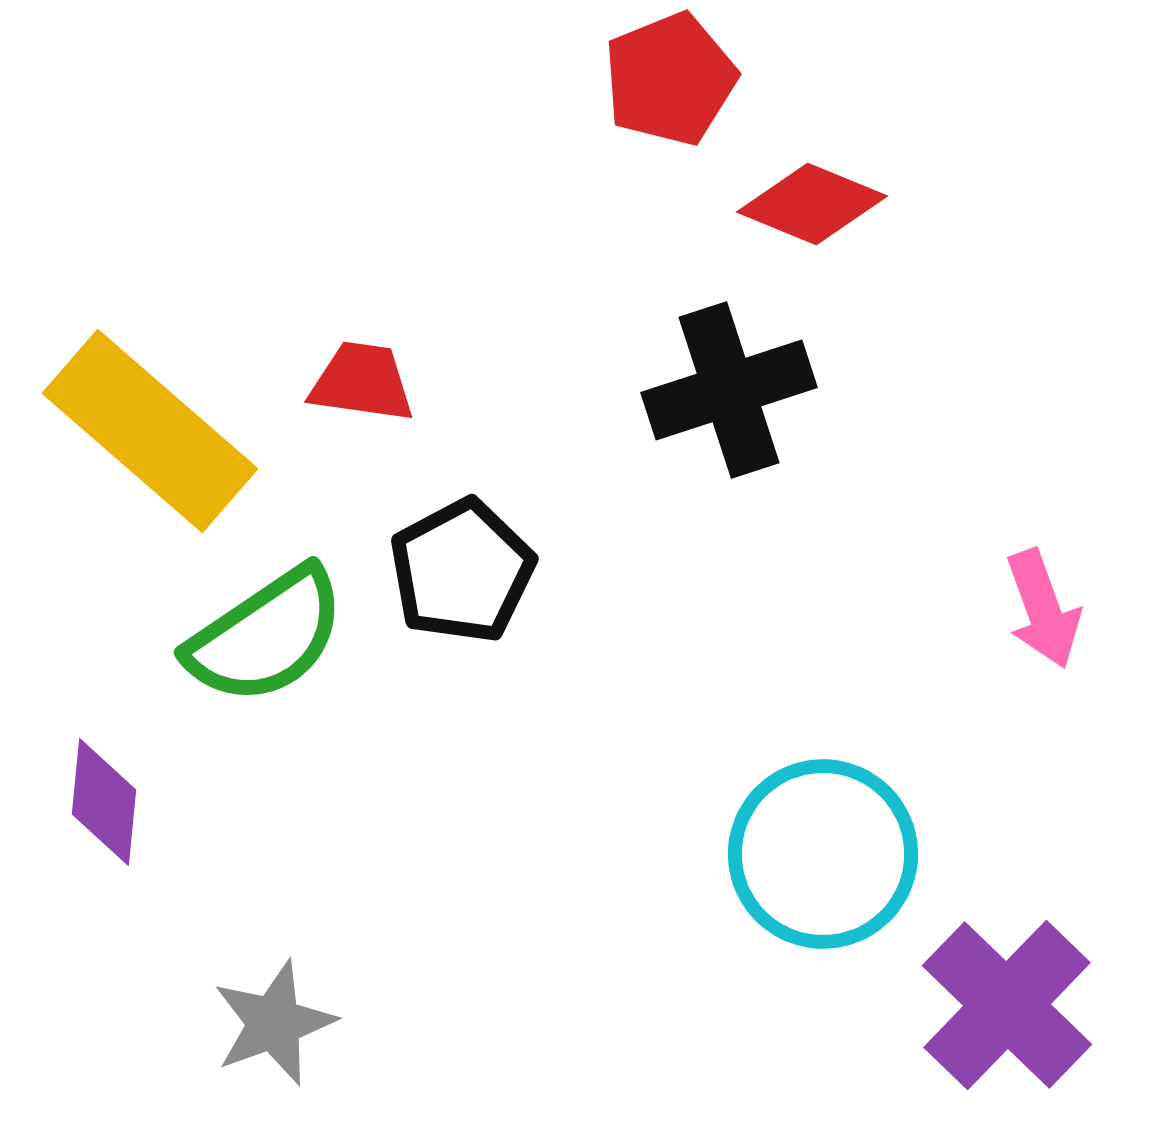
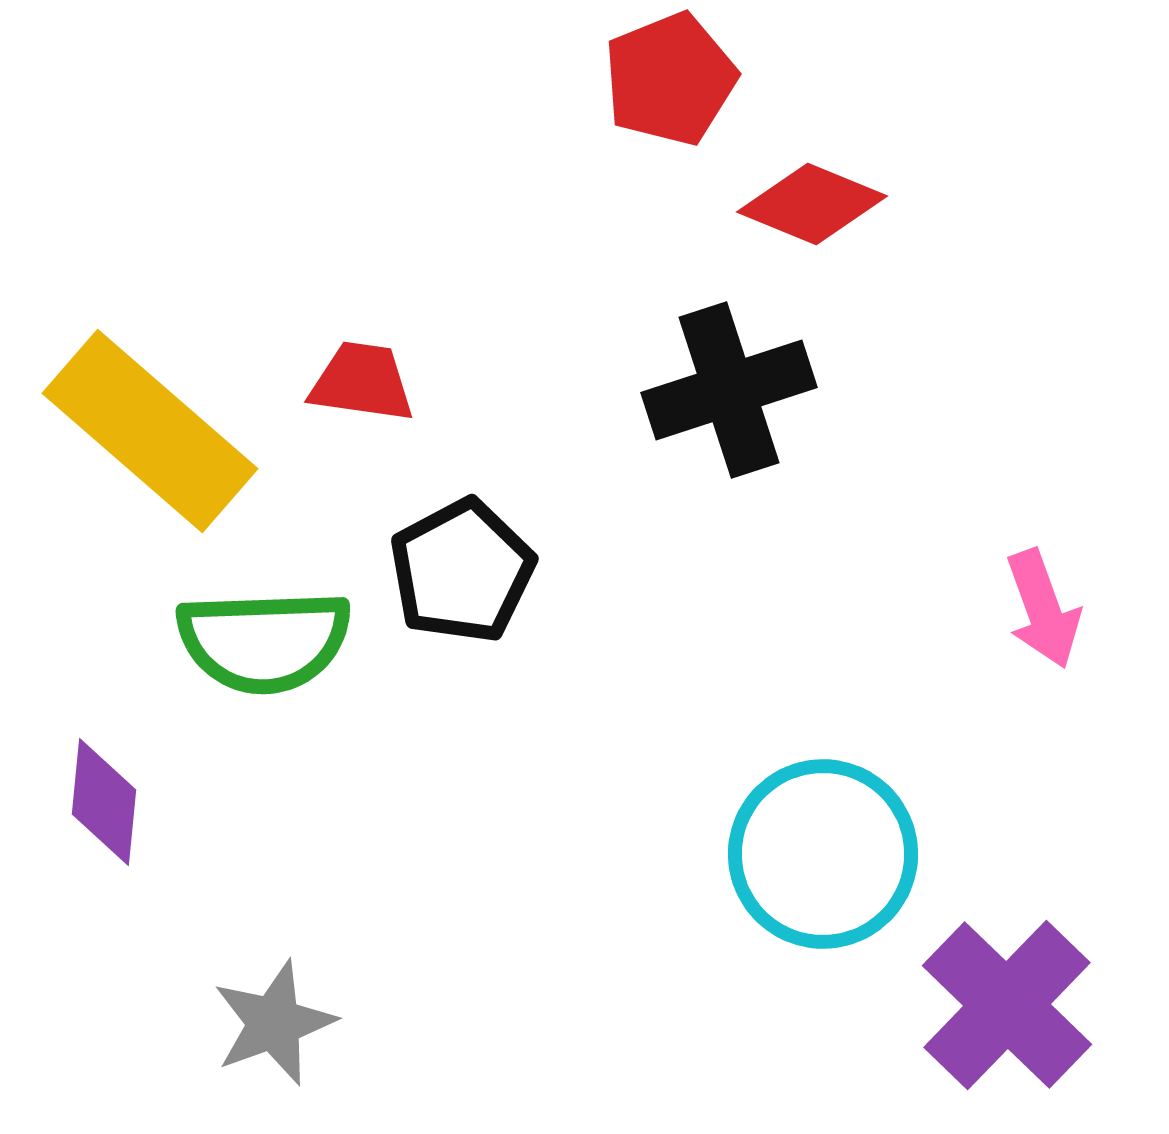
green semicircle: moved 2 px left, 5 px down; rotated 32 degrees clockwise
